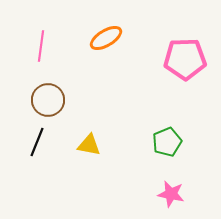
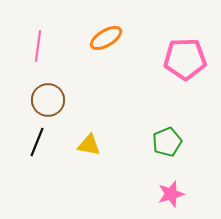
pink line: moved 3 px left
pink star: rotated 28 degrees counterclockwise
